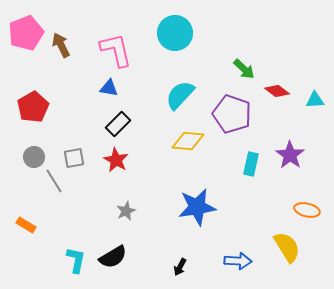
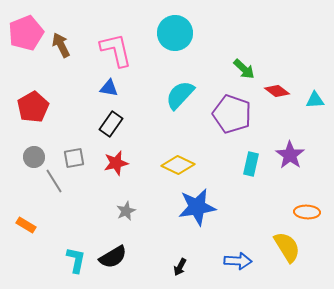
black rectangle: moved 7 px left; rotated 10 degrees counterclockwise
yellow diamond: moved 10 px left, 24 px down; rotated 20 degrees clockwise
red star: moved 3 px down; rotated 30 degrees clockwise
orange ellipse: moved 2 px down; rotated 10 degrees counterclockwise
